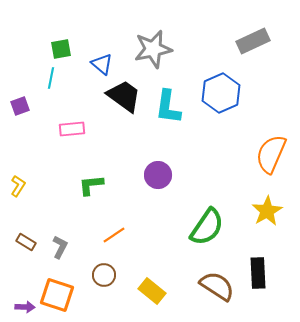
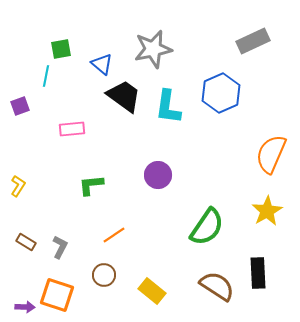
cyan line: moved 5 px left, 2 px up
